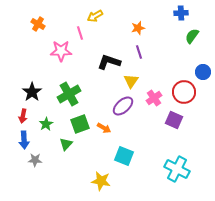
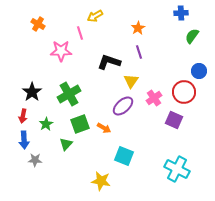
orange star: rotated 16 degrees counterclockwise
blue circle: moved 4 px left, 1 px up
